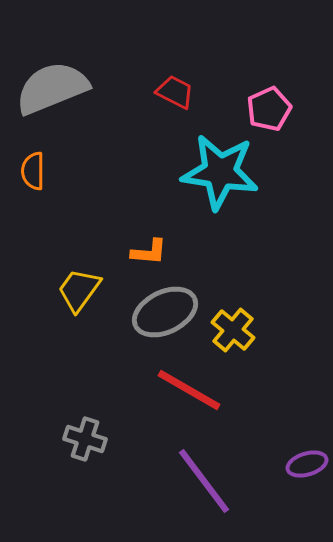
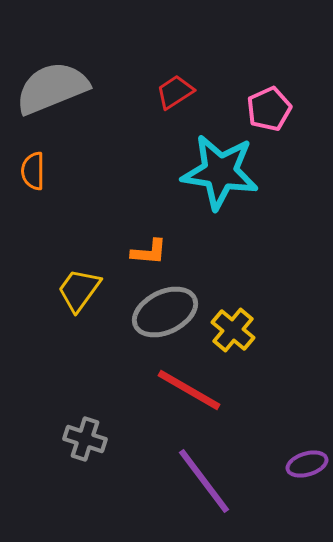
red trapezoid: rotated 60 degrees counterclockwise
